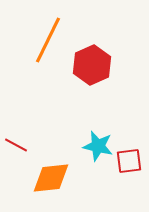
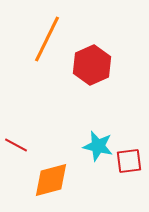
orange line: moved 1 px left, 1 px up
orange diamond: moved 2 px down; rotated 9 degrees counterclockwise
